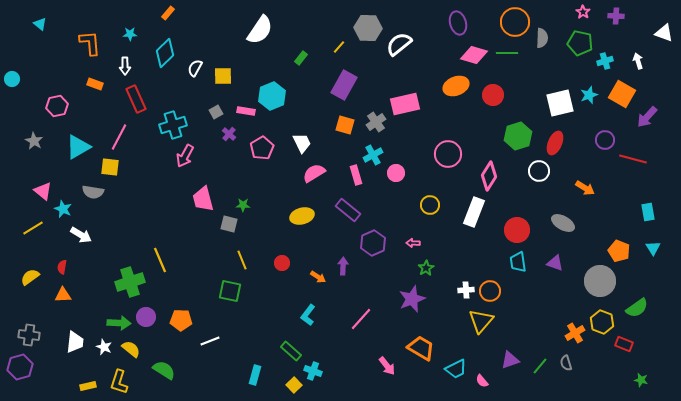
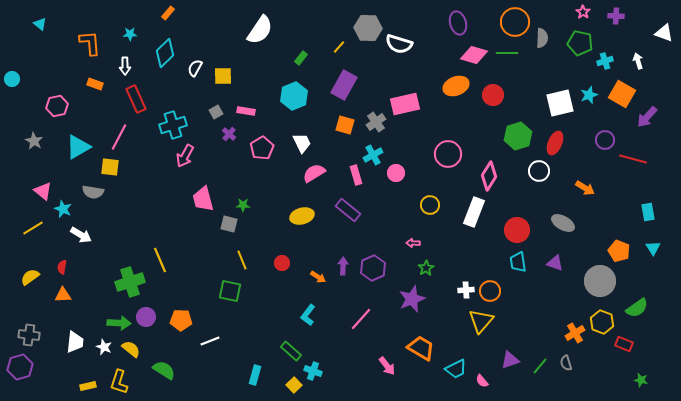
white semicircle at (399, 44): rotated 124 degrees counterclockwise
cyan hexagon at (272, 96): moved 22 px right
purple hexagon at (373, 243): moved 25 px down
